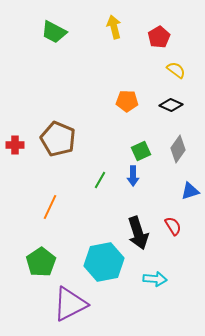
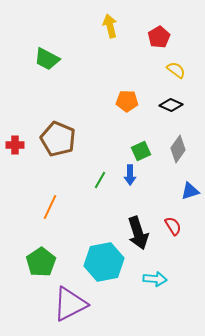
yellow arrow: moved 4 px left, 1 px up
green trapezoid: moved 7 px left, 27 px down
blue arrow: moved 3 px left, 1 px up
